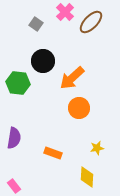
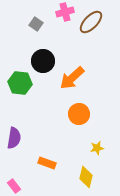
pink cross: rotated 30 degrees clockwise
green hexagon: moved 2 px right
orange circle: moved 6 px down
orange rectangle: moved 6 px left, 10 px down
yellow diamond: moved 1 px left; rotated 10 degrees clockwise
